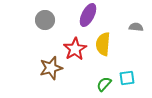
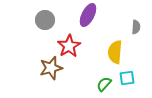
gray semicircle: rotated 88 degrees clockwise
yellow semicircle: moved 12 px right, 8 px down
red star: moved 6 px left, 3 px up
